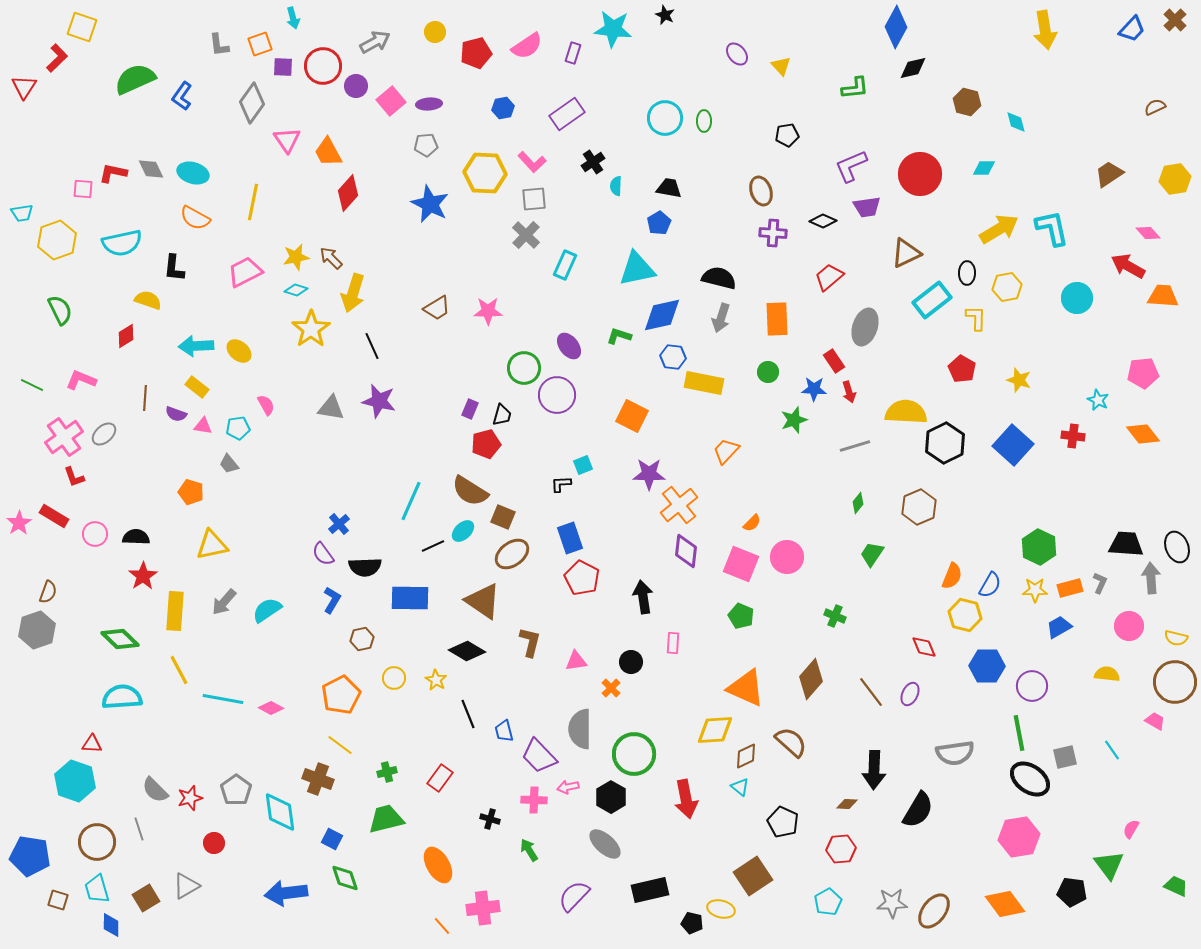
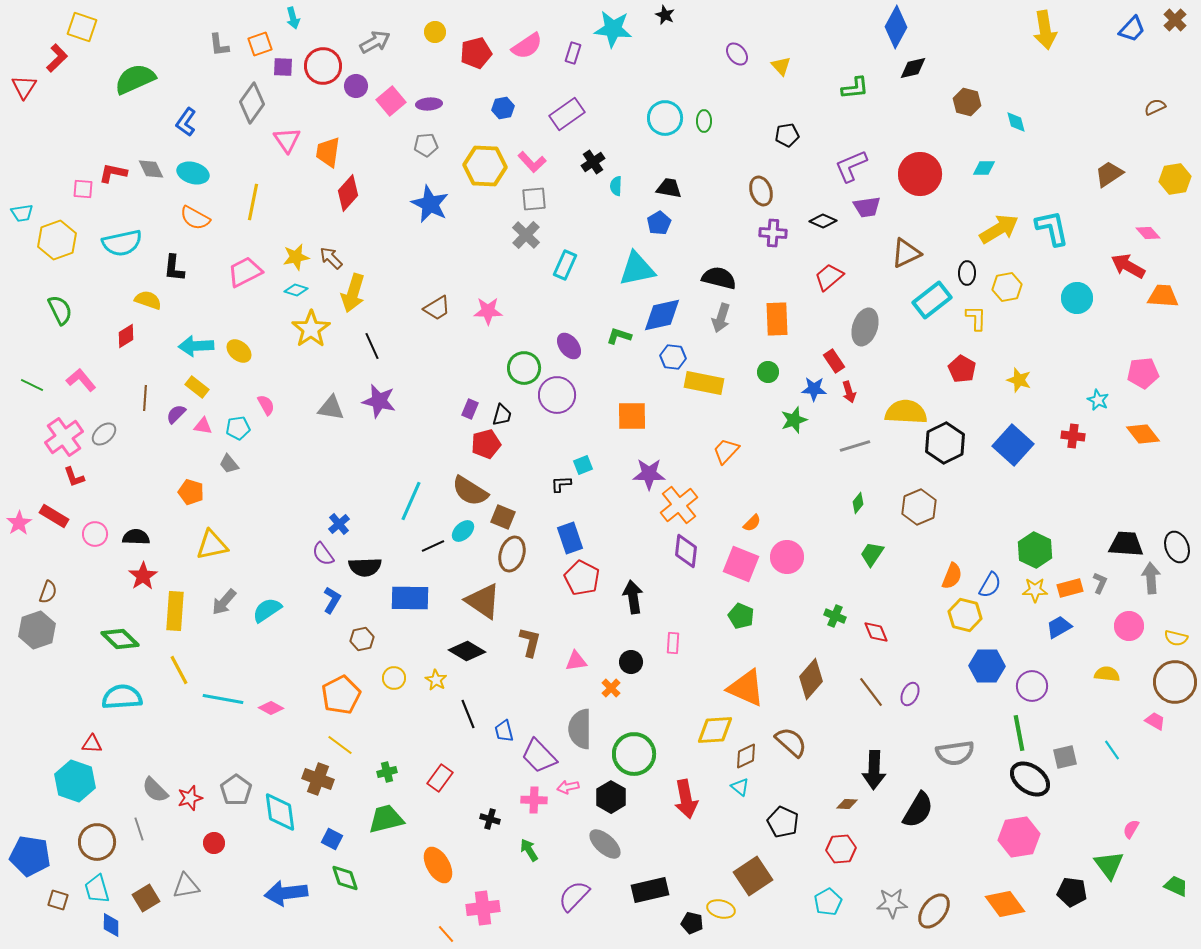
blue L-shape at (182, 96): moved 4 px right, 26 px down
orange trapezoid at (328, 152): rotated 36 degrees clockwise
yellow hexagon at (485, 173): moved 7 px up
pink L-shape at (81, 380): rotated 28 degrees clockwise
purple semicircle at (176, 414): rotated 115 degrees clockwise
orange square at (632, 416): rotated 28 degrees counterclockwise
green hexagon at (1039, 547): moved 4 px left, 3 px down
brown ellipse at (512, 554): rotated 36 degrees counterclockwise
black arrow at (643, 597): moved 10 px left
red diamond at (924, 647): moved 48 px left, 15 px up
gray triangle at (186, 886): rotated 20 degrees clockwise
orange line at (442, 926): moved 4 px right, 8 px down
